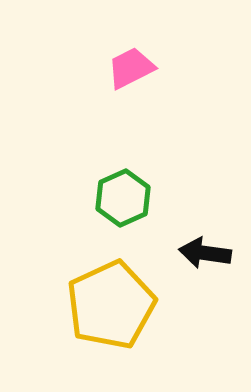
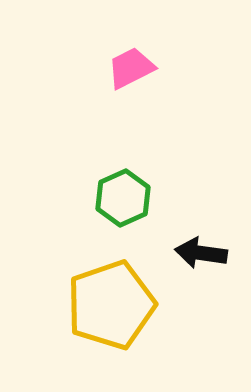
black arrow: moved 4 px left
yellow pentagon: rotated 6 degrees clockwise
